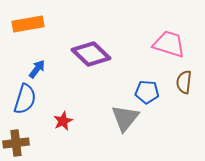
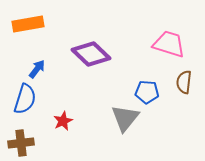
brown cross: moved 5 px right
